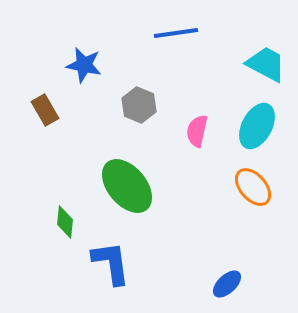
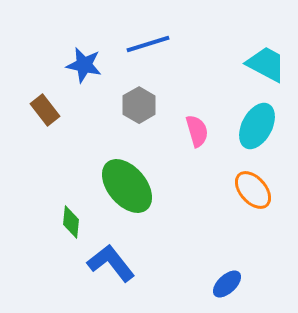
blue line: moved 28 px left, 11 px down; rotated 9 degrees counterclockwise
gray hexagon: rotated 8 degrees clockwise
brown rectangle: rotated 8 degrees counterclockwise
pink semicircle: rotated 152 degrees clockwise
orange ellipse: moved 3 px down
green diamond: moved 6 px right
blue L-shape: rotated 30 degrees counterclockwise
